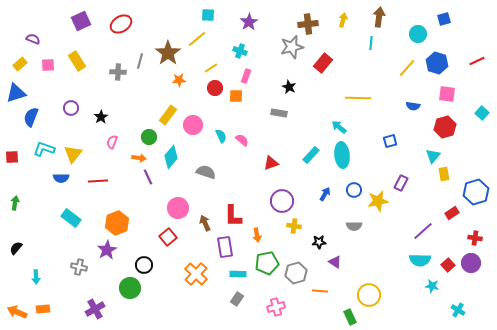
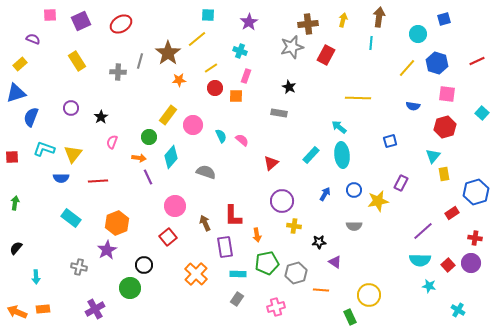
red rectangle at (323, 63): moved 3 px right, 8 px up; rotated 12 degrees counterclockwise
pink square at (48, 65): moved 2 px right, 50 px up
red triangle at (271, 163): rotated 21 degrees counterclockwise
pink circle at (178, 208): moved 3 px left, 2 px up
cyan star at (432, 286): moved 3 px left
orange line at (320, 291): moved 1 px right, 1 px up
